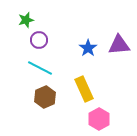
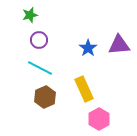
green star: moved 4 px right, 5 px up
